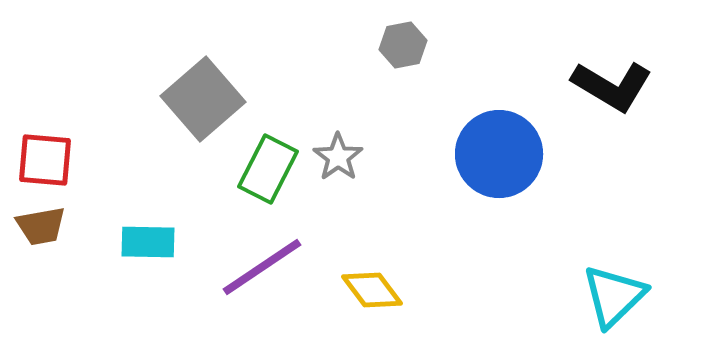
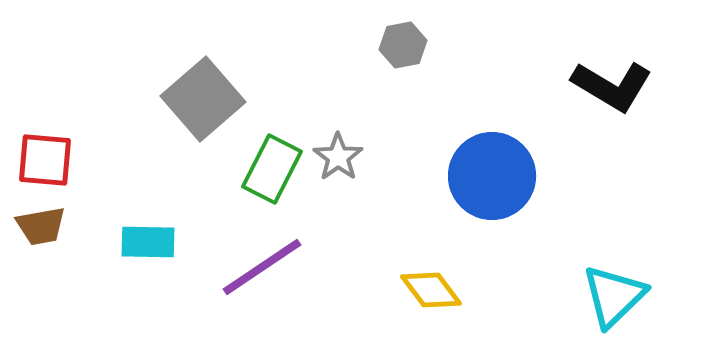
blue circle: moved 7 px left, 22 px down
green rectangle: moved 4 px right
yellow diamond: moved 59 px right
